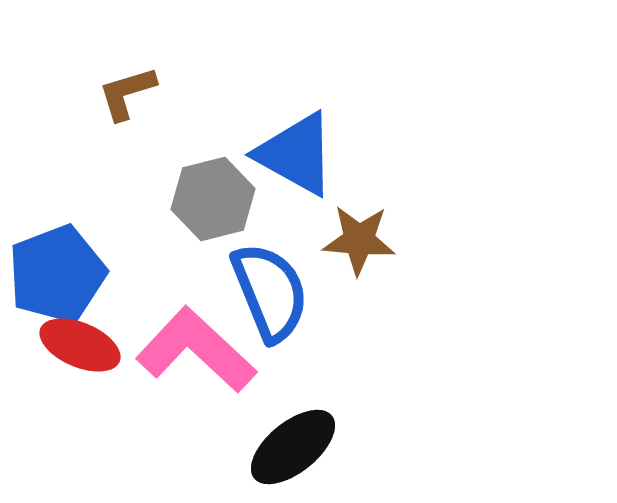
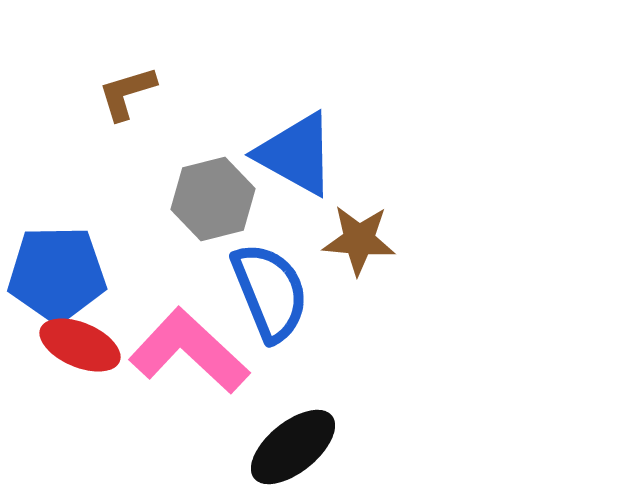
blue pentagon: rotated 20 degrees clockwise
pink L-shape: moved 7 px left, 1 px down
